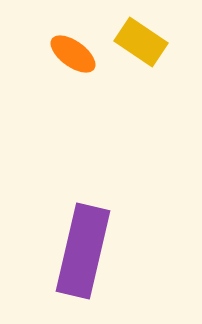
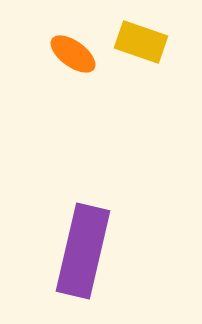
yellow rectangle: rotated 15 degrees counterclockwise
